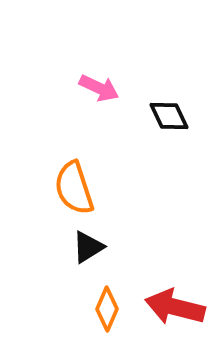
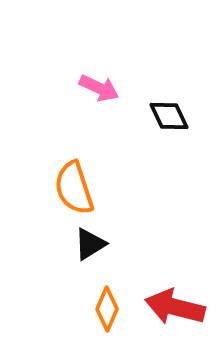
black triangle: moved 2 px right, 3 px up
